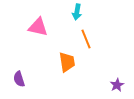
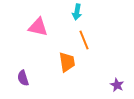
orange line: moved 2 px left, 1 px down
purple semicircle: moved 4 px right, 1 px up
purple star: rotated 16 degrees counterclockwise
